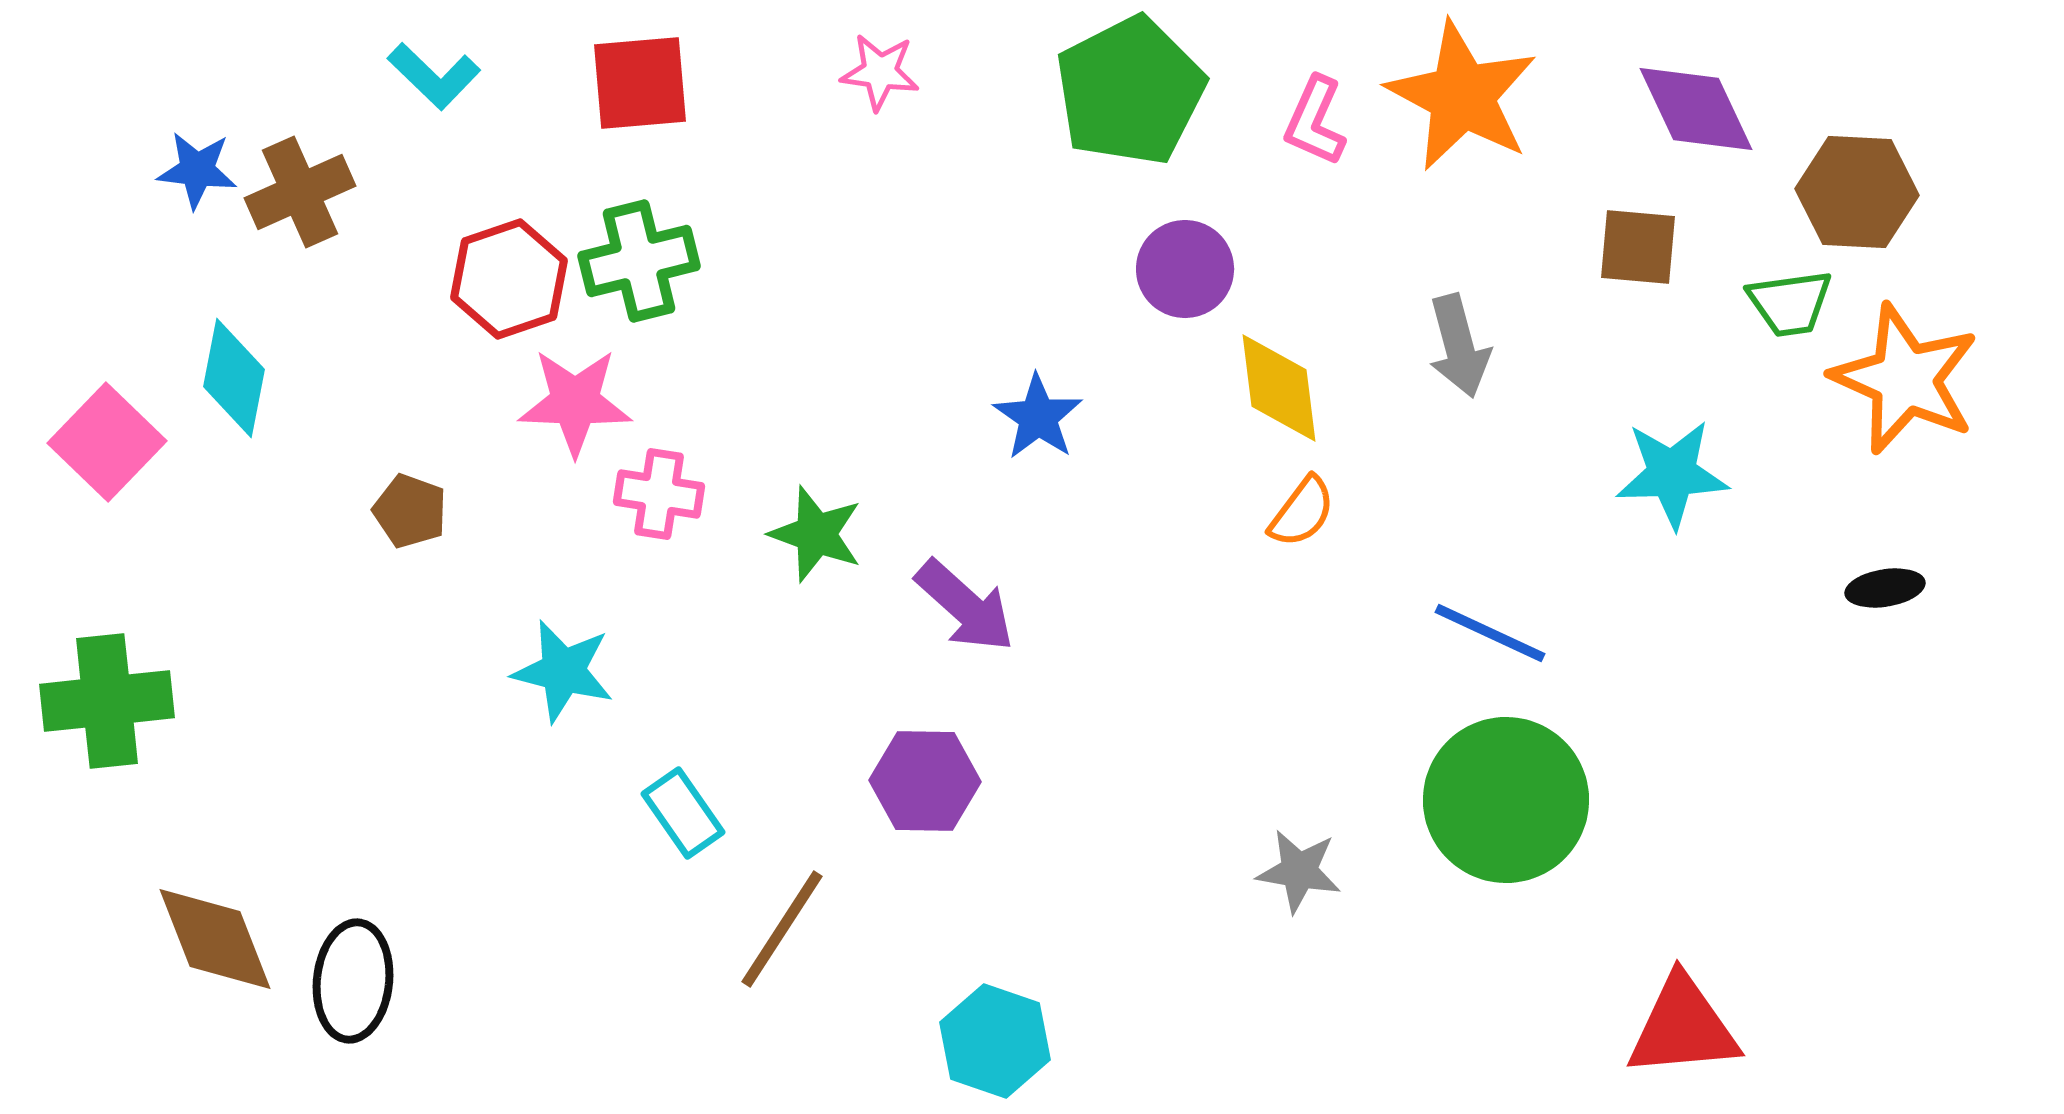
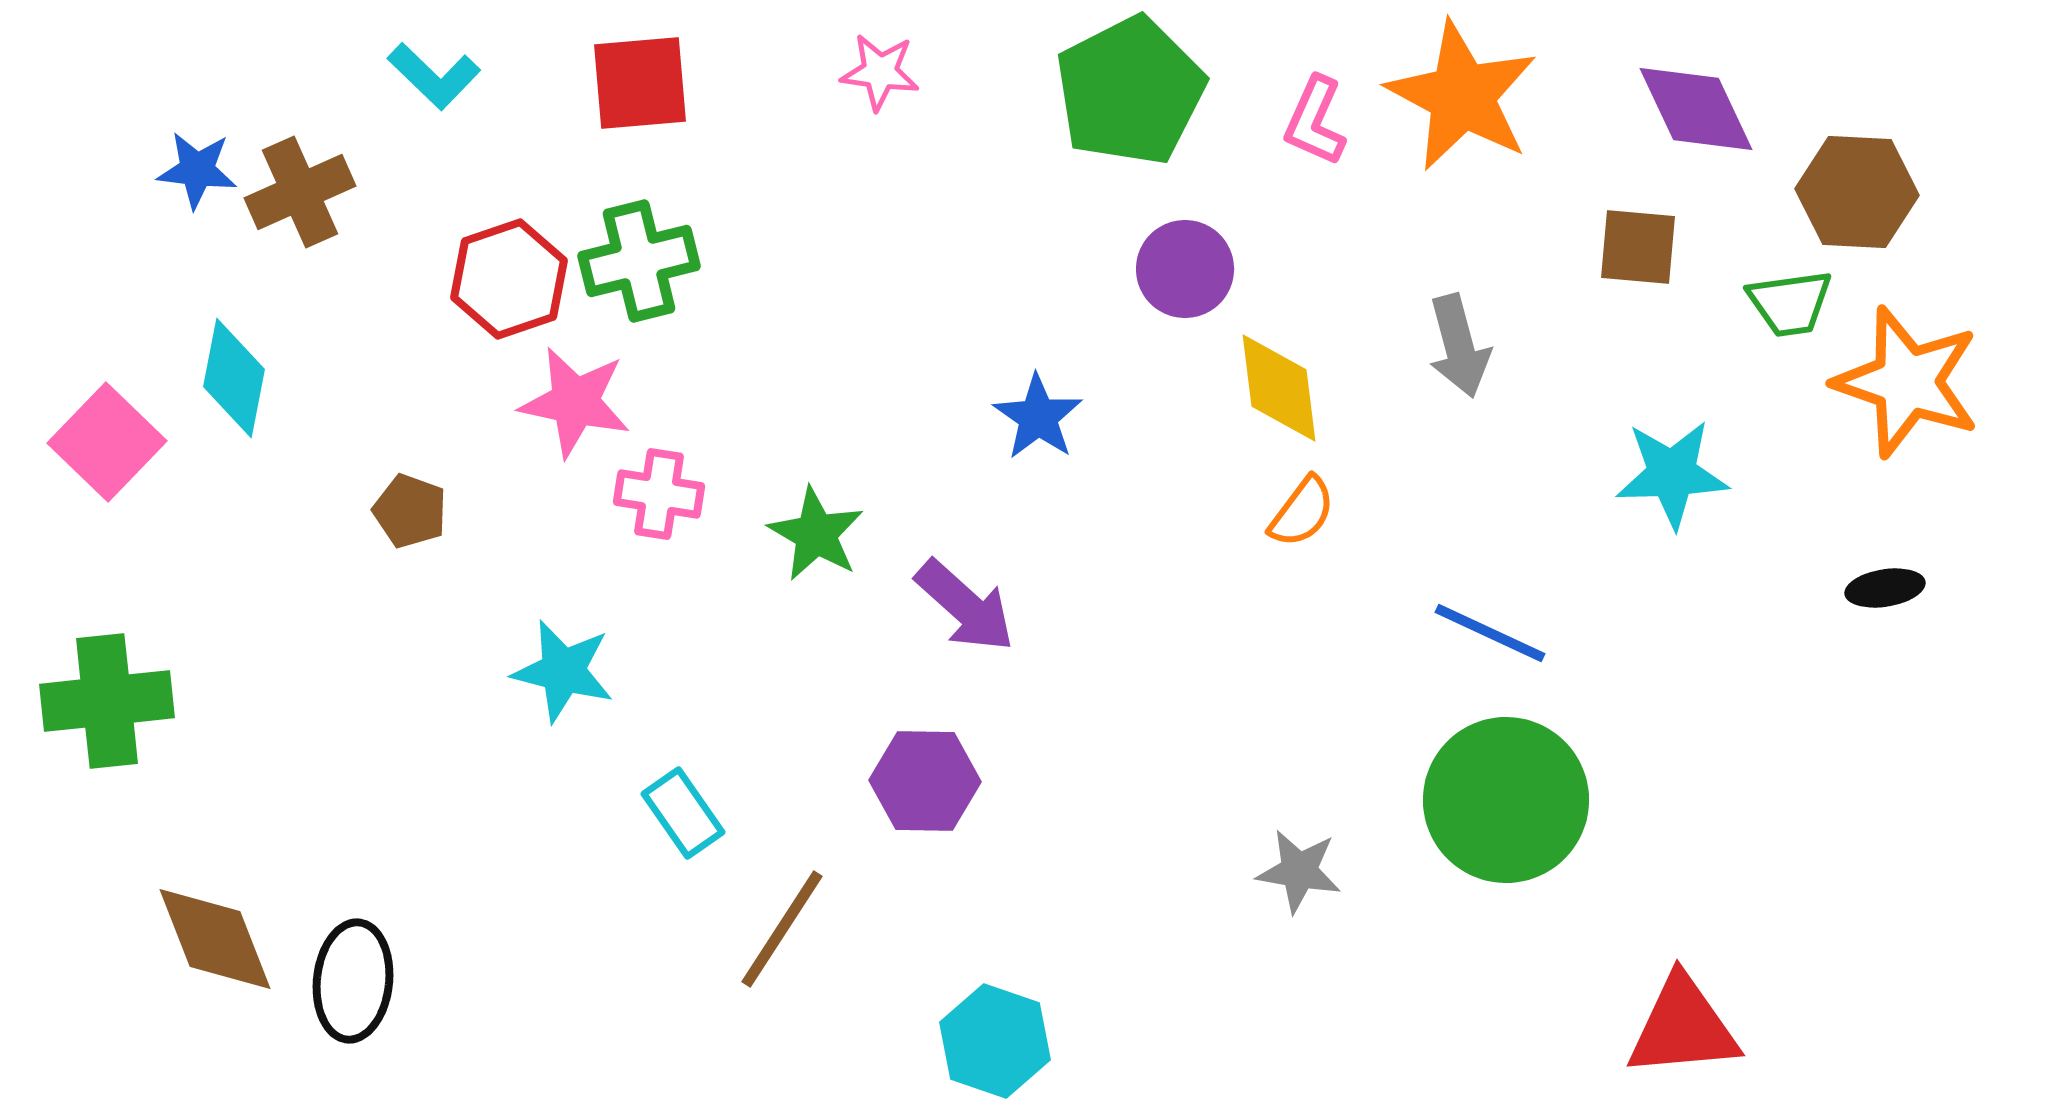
orange star at (1905, 379): moved 2 px right, 3 px down; rotated 5 degrees counterclockwise
pink star at (575, 402): rotated 10 degrees clockwise
green star at (816, 534): rotated 10 degrees clockwise
